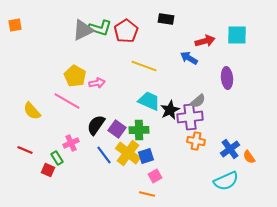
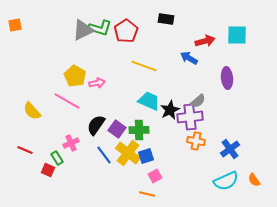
orange semicircle: moved 5 px right, 23 px down
